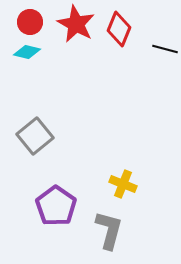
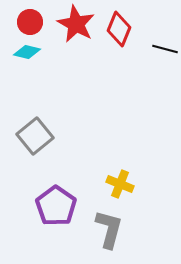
yellow cross: moved 3 px left
gray L-shape: moved 1 px up
